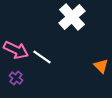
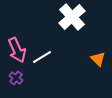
pink arrow: moved 1 px right; rotated 40 degrees clockwise
white line: rotated 66 degrees counterclockwise
orange triangle: moved 3 px left, 7 px up
